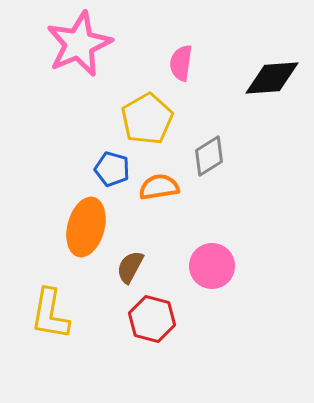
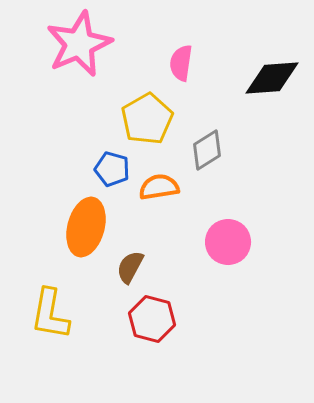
gray diamond: moved 2 px left, 6 px up
pink circle: moved 16 px right, 24 px up
